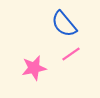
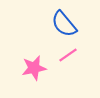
pink line: moved 3 px left, 1 px down
